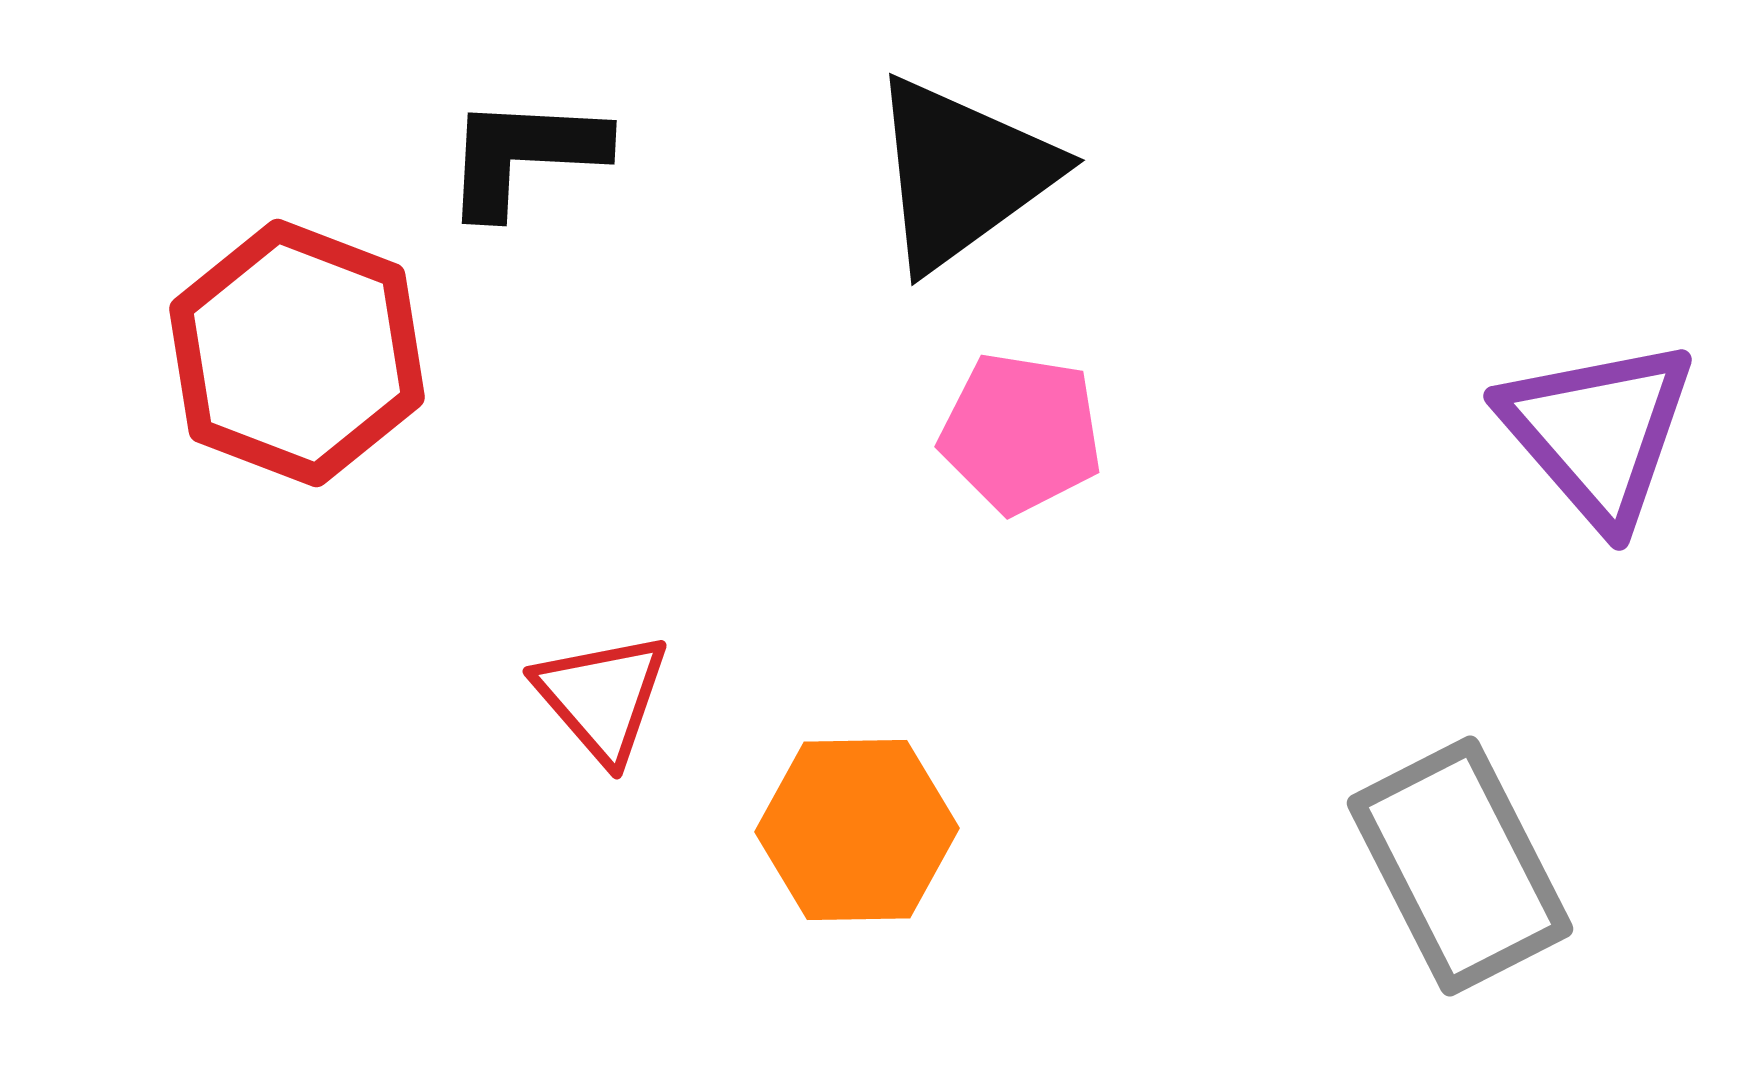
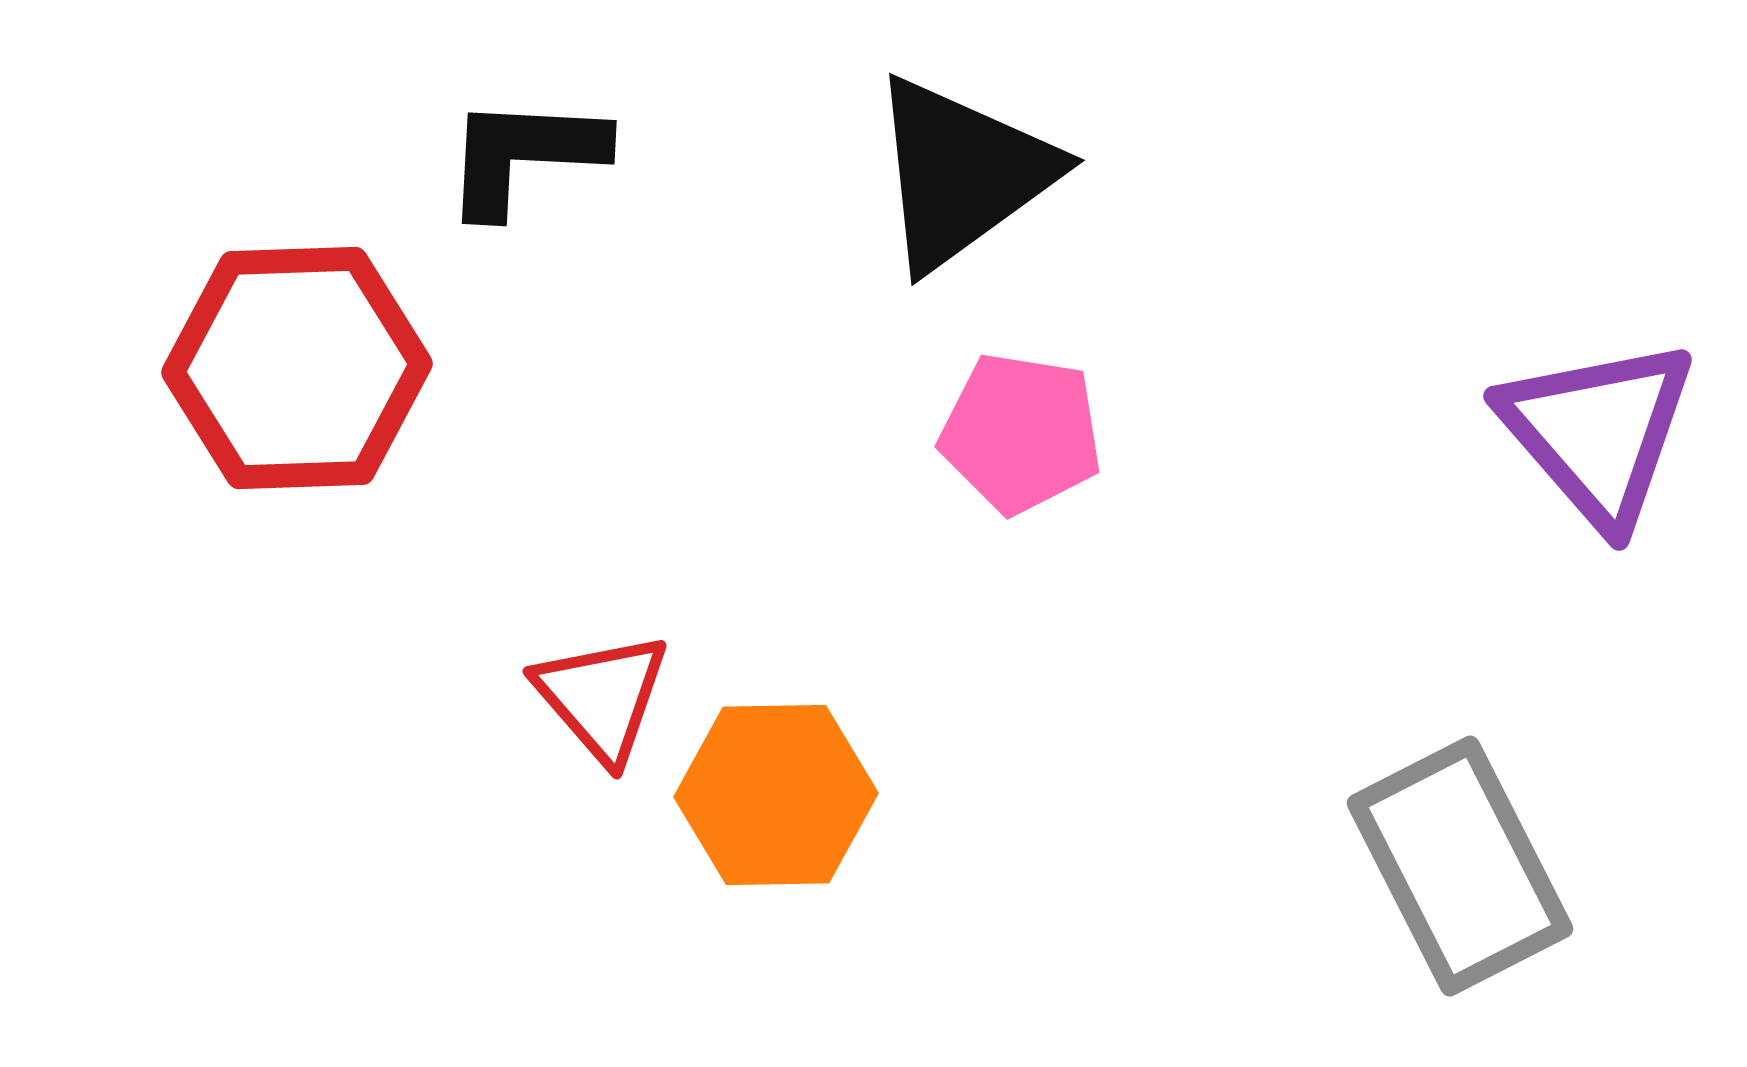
red hexagon: moved 15 px down; rotated 23 degrees counterclockwise
orange hexagon: moved 81 px left, 35 px up
